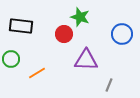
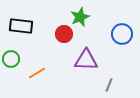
green star: rotated 30 degrees clockwise
